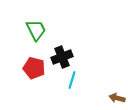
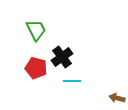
black cross: rotated 15 degrees counterclockwise
red pentagon: moved 2 px right
cyan line: moved 1 px down; rotated 72 degrees clockwise
